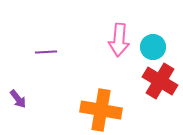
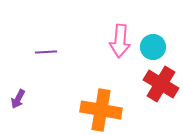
pink arrow: moved 1 px right, 1 px down
red cross: moved 1 px right, 3 px down
purple arrow: rotated 66 degrees clockwise
